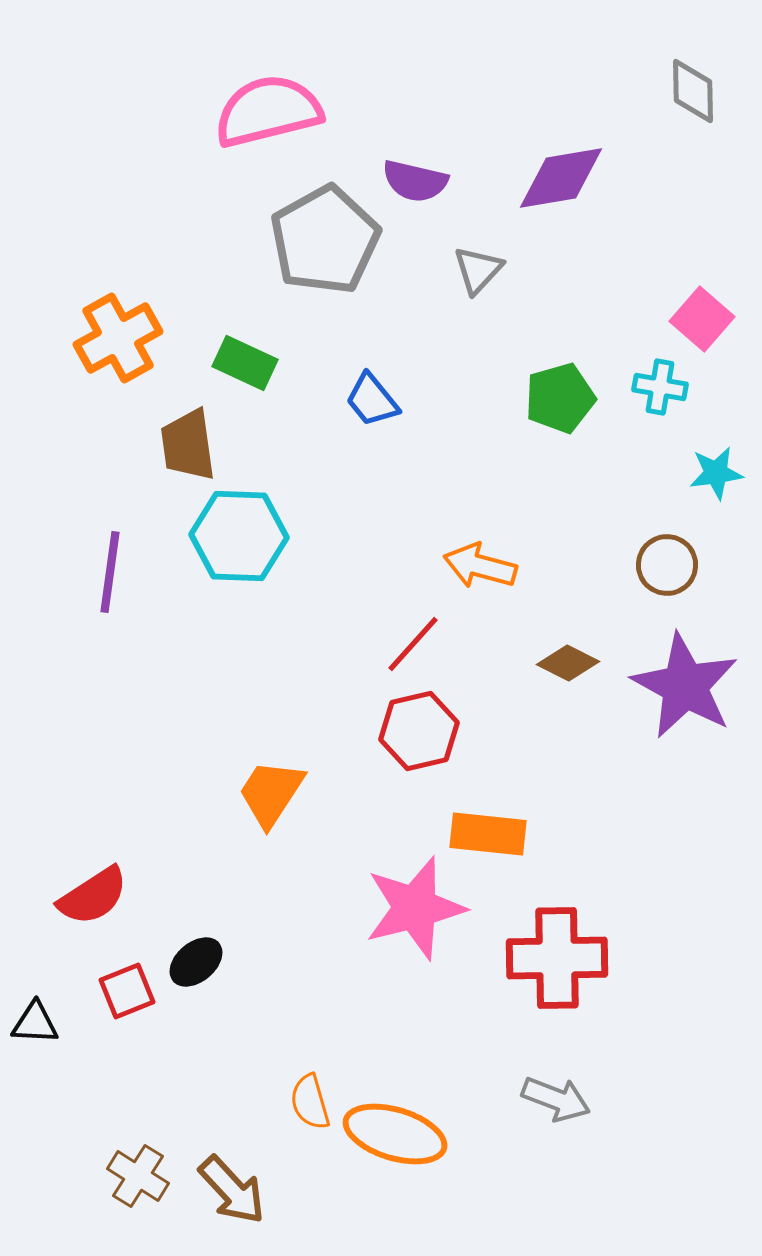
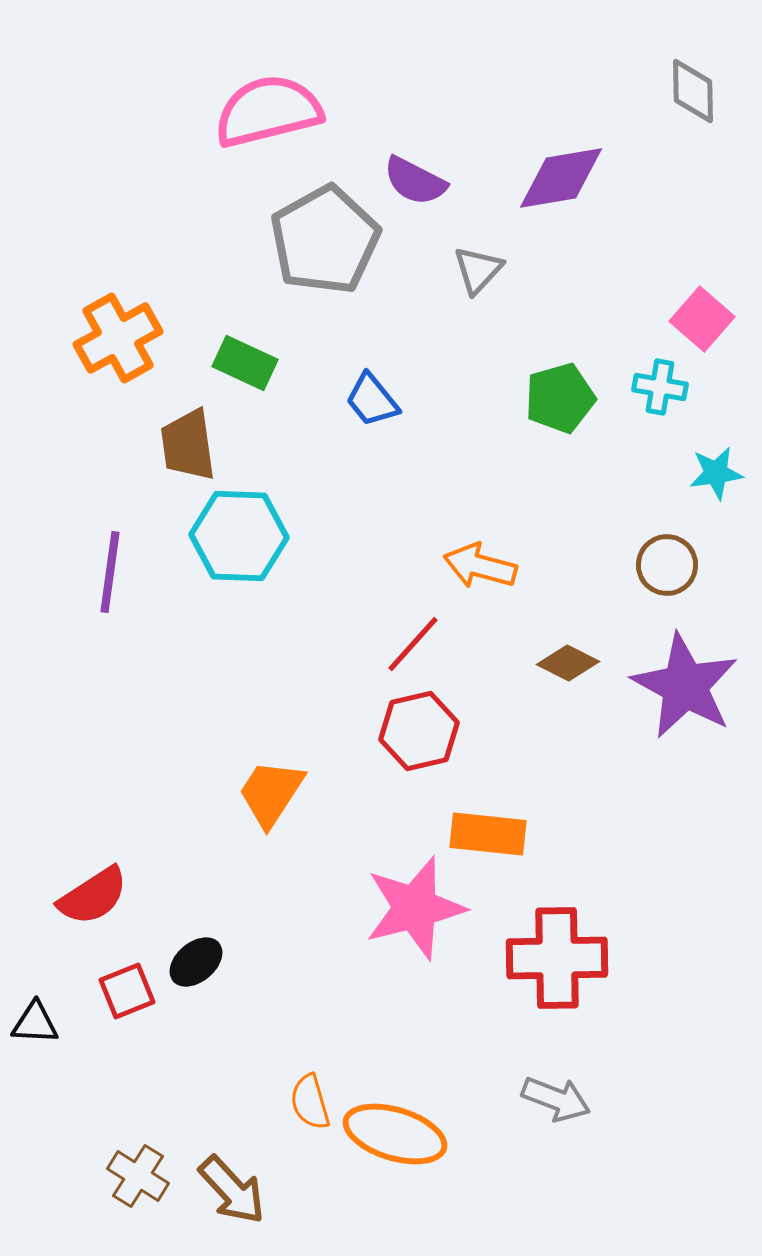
purple semicircle: rotated 14 degrees clockwise
